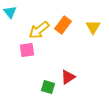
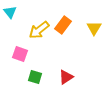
yellow triangle: moved 1 px right, 1 px down
pink square: moved 7 px left, 4 px down; rotated 28 degrees clockwise
red triangle: moved 2 px left
green square: moved 13 px left, 10 px up
